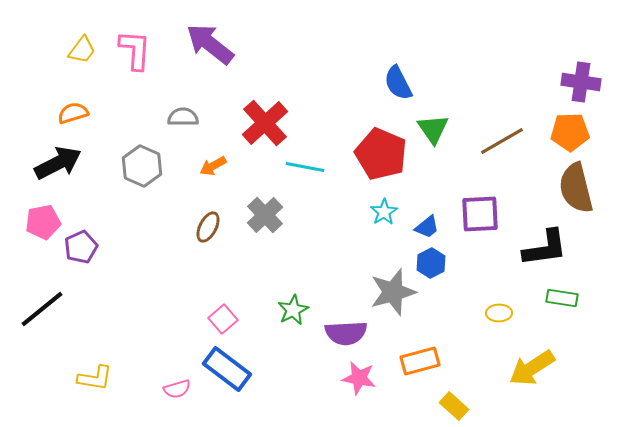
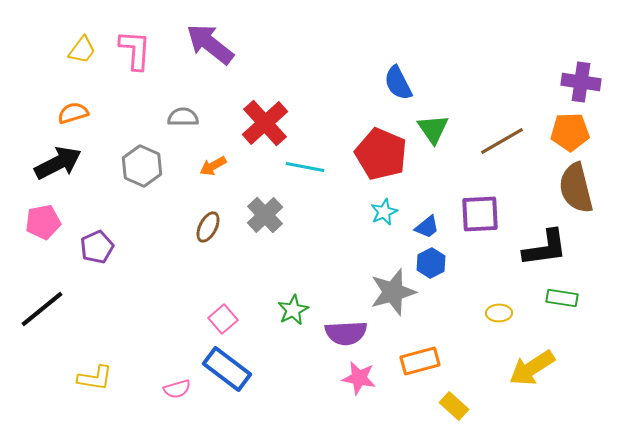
cyan star: rotated 8 degrees clockwise
purple pentagon: moved 16 px right
